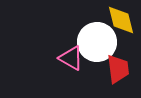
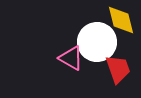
red trapezoid: rotated 12 degrees counterclockwise
